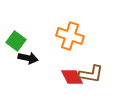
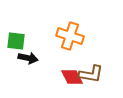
green square: rotated 30 degrees counterclockwise
